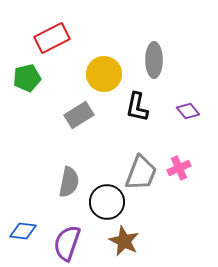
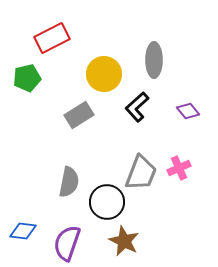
black L-shape: rotated 36 degrees clockwise
